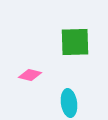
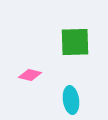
cyan ellipse: moved 2 px right, 3 px up
